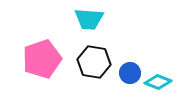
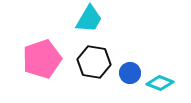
cyan trapezoid: rotated 64 degrees counterclockwise
cyan diamond: moved 2 px right, 1 px down
